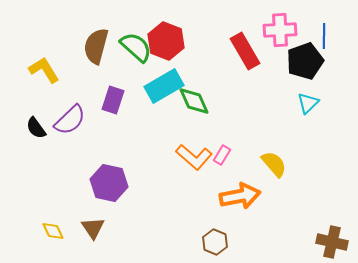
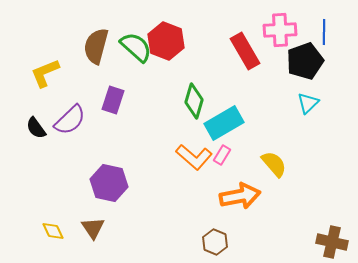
blue line: moved 4 px up
yellow L-shape: moved 1 px right, 3 px down; rotated 80 degrees counterclockwise
cyan rectangle: moved 60 px right, 37 px down
green diamond: rotated 40 degrees clockwise
